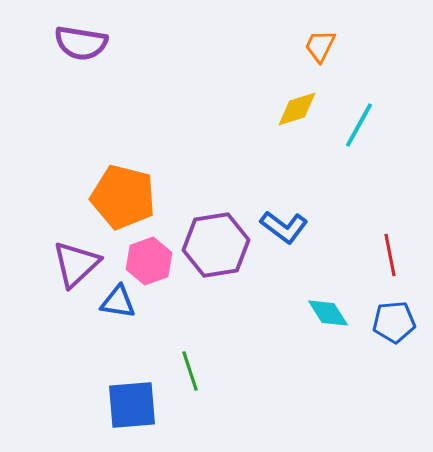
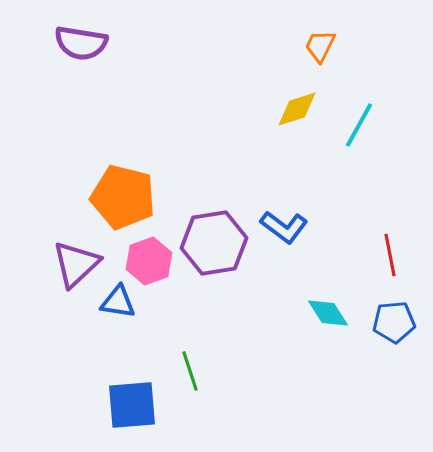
purple hexagon: moved 2 px left, 2 px up
